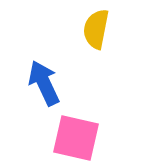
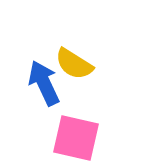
yellow semicircle: moved 22 px left, 35 px down; rotated 69 degrees counterclockwise
